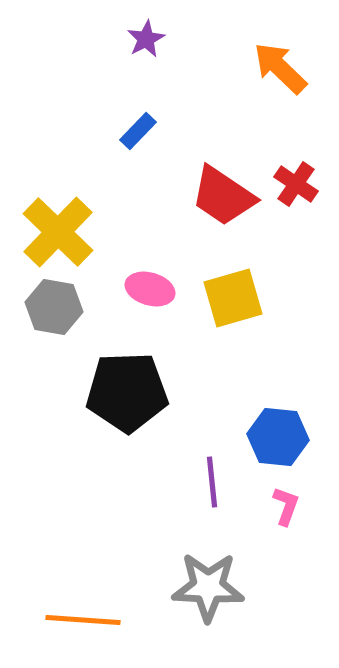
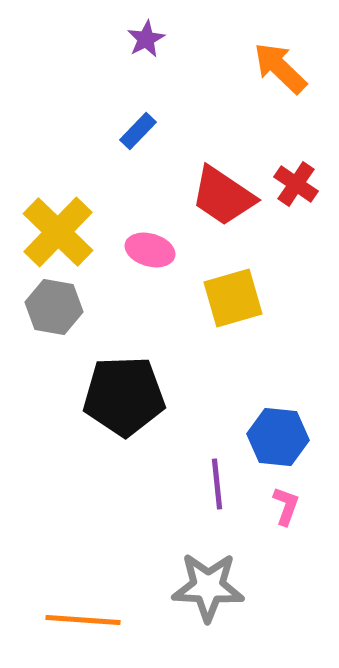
pink ellipse: moved 39 px up
black pentagon: moved 3 px left, 4 px down
purple line: moved 5 px right, 2 px down
